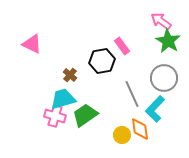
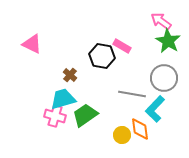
pink rectangle: rotated 24 degrees counterclockwise
black hexagon: moved 5 px up; rotated 20 degrees clockwise
gray line: rotated 56 degrees counterclockwise
